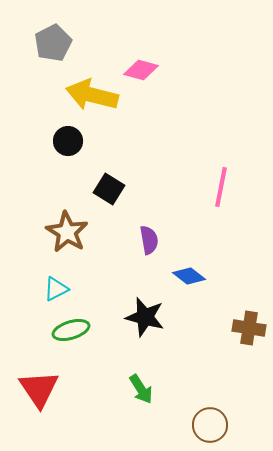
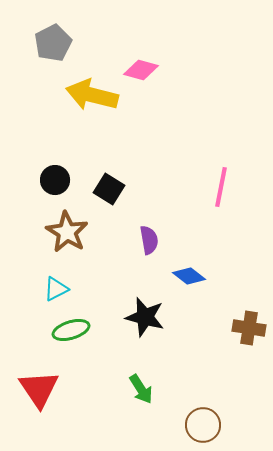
black circle: moved 13 px left, 39 px down
brown circle: moved 7 px left
